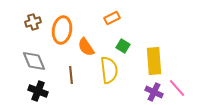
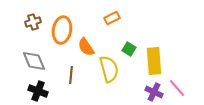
green square: moved 6 px right, 3 px down
yellow semicircle: moved 1 px up; rotated 8 degrees counterclockwise
brown line: rotated 12 degrees clockwise
